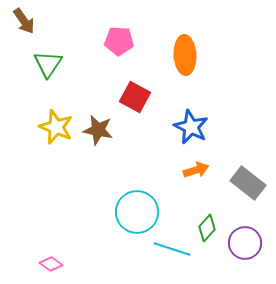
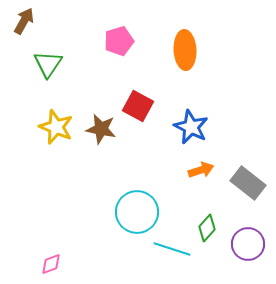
brown arrow: rotated 116 degrees counterclockwise
pink pentagon: rotated 20 degrees counterclockwise
orange ellipse: moved 5 px up
red square: moved 3 px right, 9 px down
brown star: moved 3 px right, 1 px up
orange arrow: moved 5 px right
purple circle: moved 3 px right, 1 px down
pink diamond: rotated 55 degrees counterclockwise
